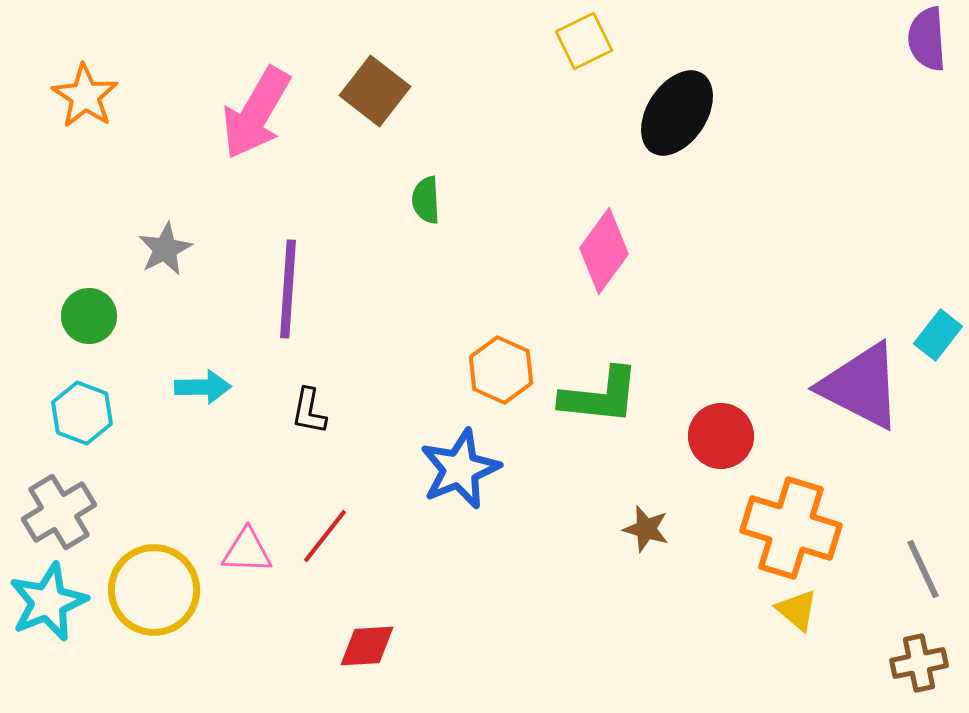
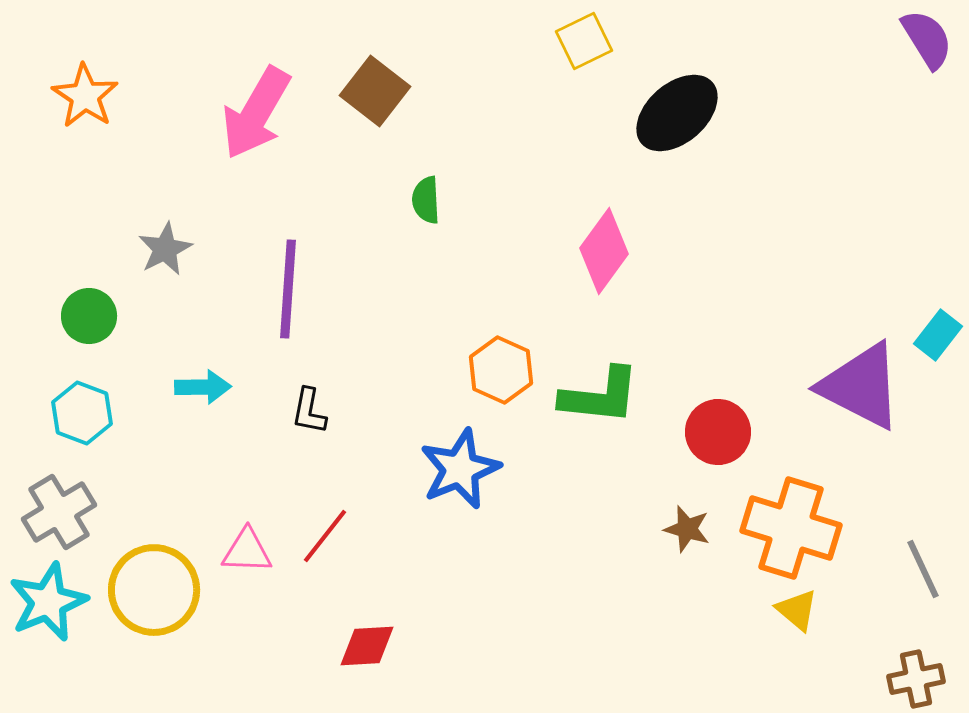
purple semicircle: rotated 152 degrees clockwise
black ellipse: rotated 16 degrees clockwise
red circle: moved 3 px left, 4 px up
brown star: moved 41 px right
brown cross: moved 3 px left, 16 px down
